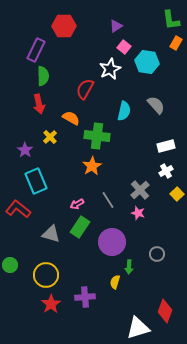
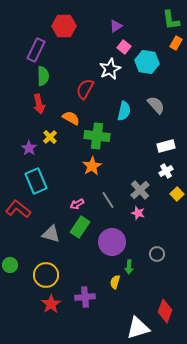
purple star: moved 4 px right, 2 px up
